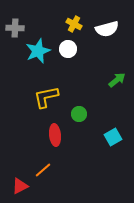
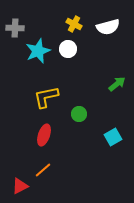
white semicircle: moved 1 px right, 2 px up
green arrow: moved 4 px down
red ellipse: moved 11 px left; rotated 25 degrees clockwise
